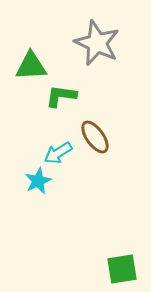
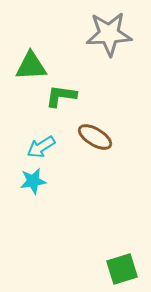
gray star: moved 12 px right, 9 px up; rotated 27 degrees counterclockwise
brown ellipse: rotated 24 degrees counterclockwise
cyan arrow: moved 17 px left, 6 px up
cyan star: moved 5 px left; rotated 16 degrees clockwise
green square: rotated 8 degrees counterclockwise
